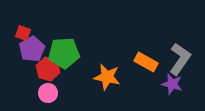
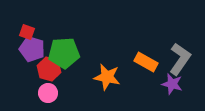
red square: moved 4 px right, 1 px up
purple pentagon: rotated 25 degrees counterclockwise
red hexagon: moved 1 px right
